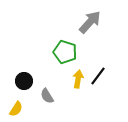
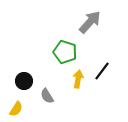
black line: moved 4 px right, 5 px up
